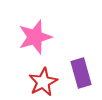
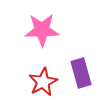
pink star: moved 7 px right, 7 px up; rotated 16 degrees clockwise
